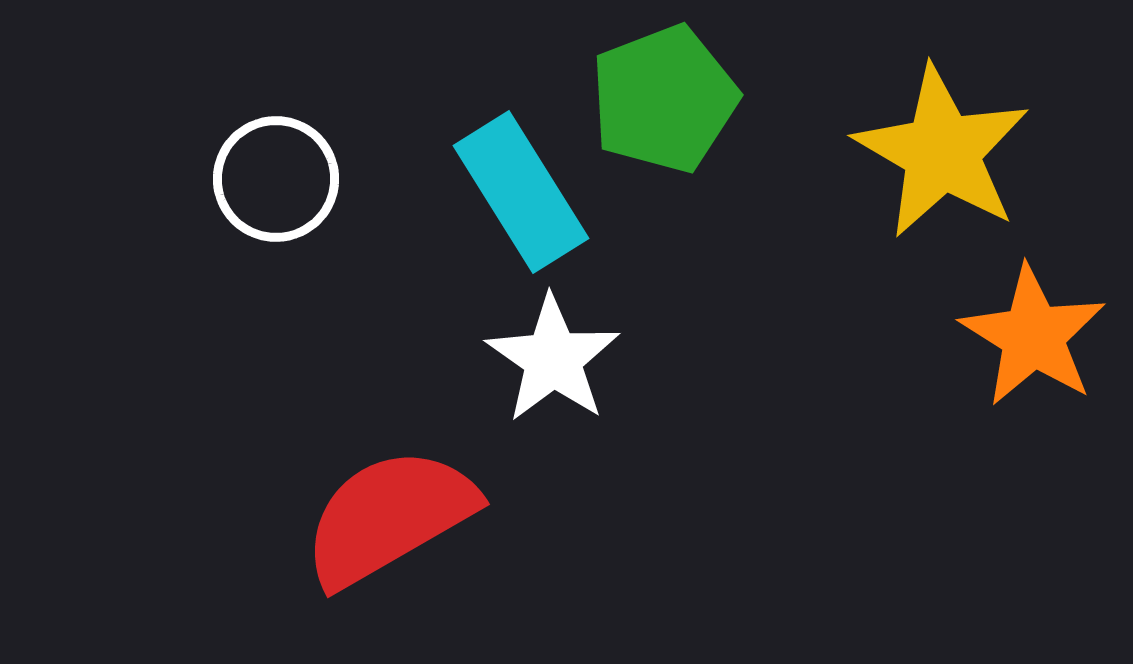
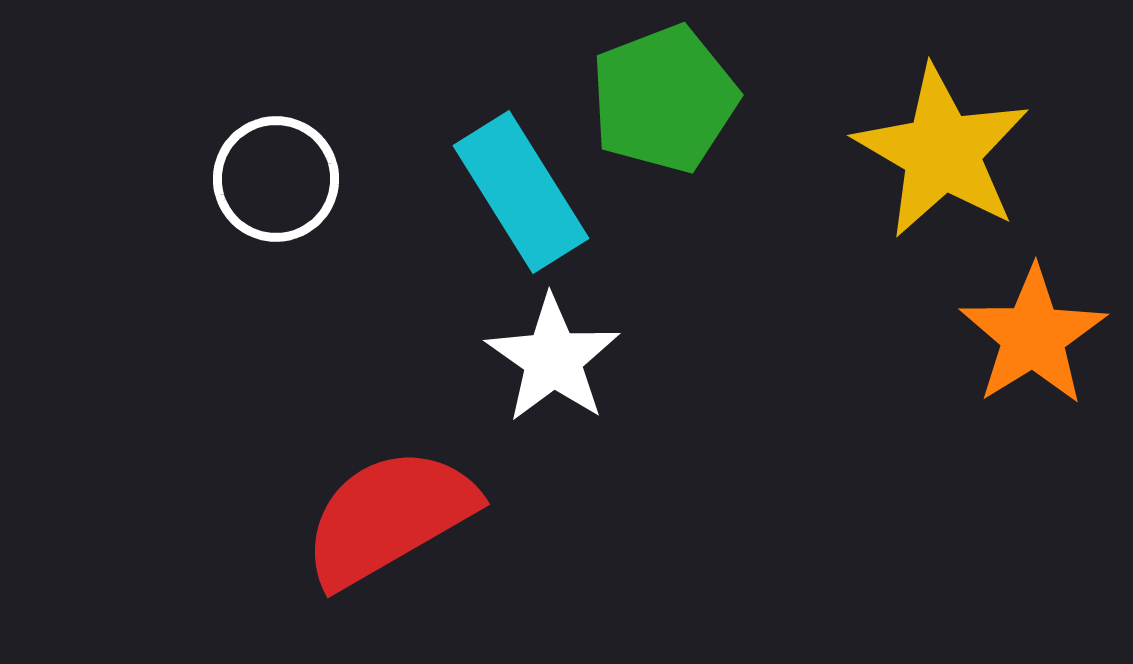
orange star: rotated 8 degrees clockwise
